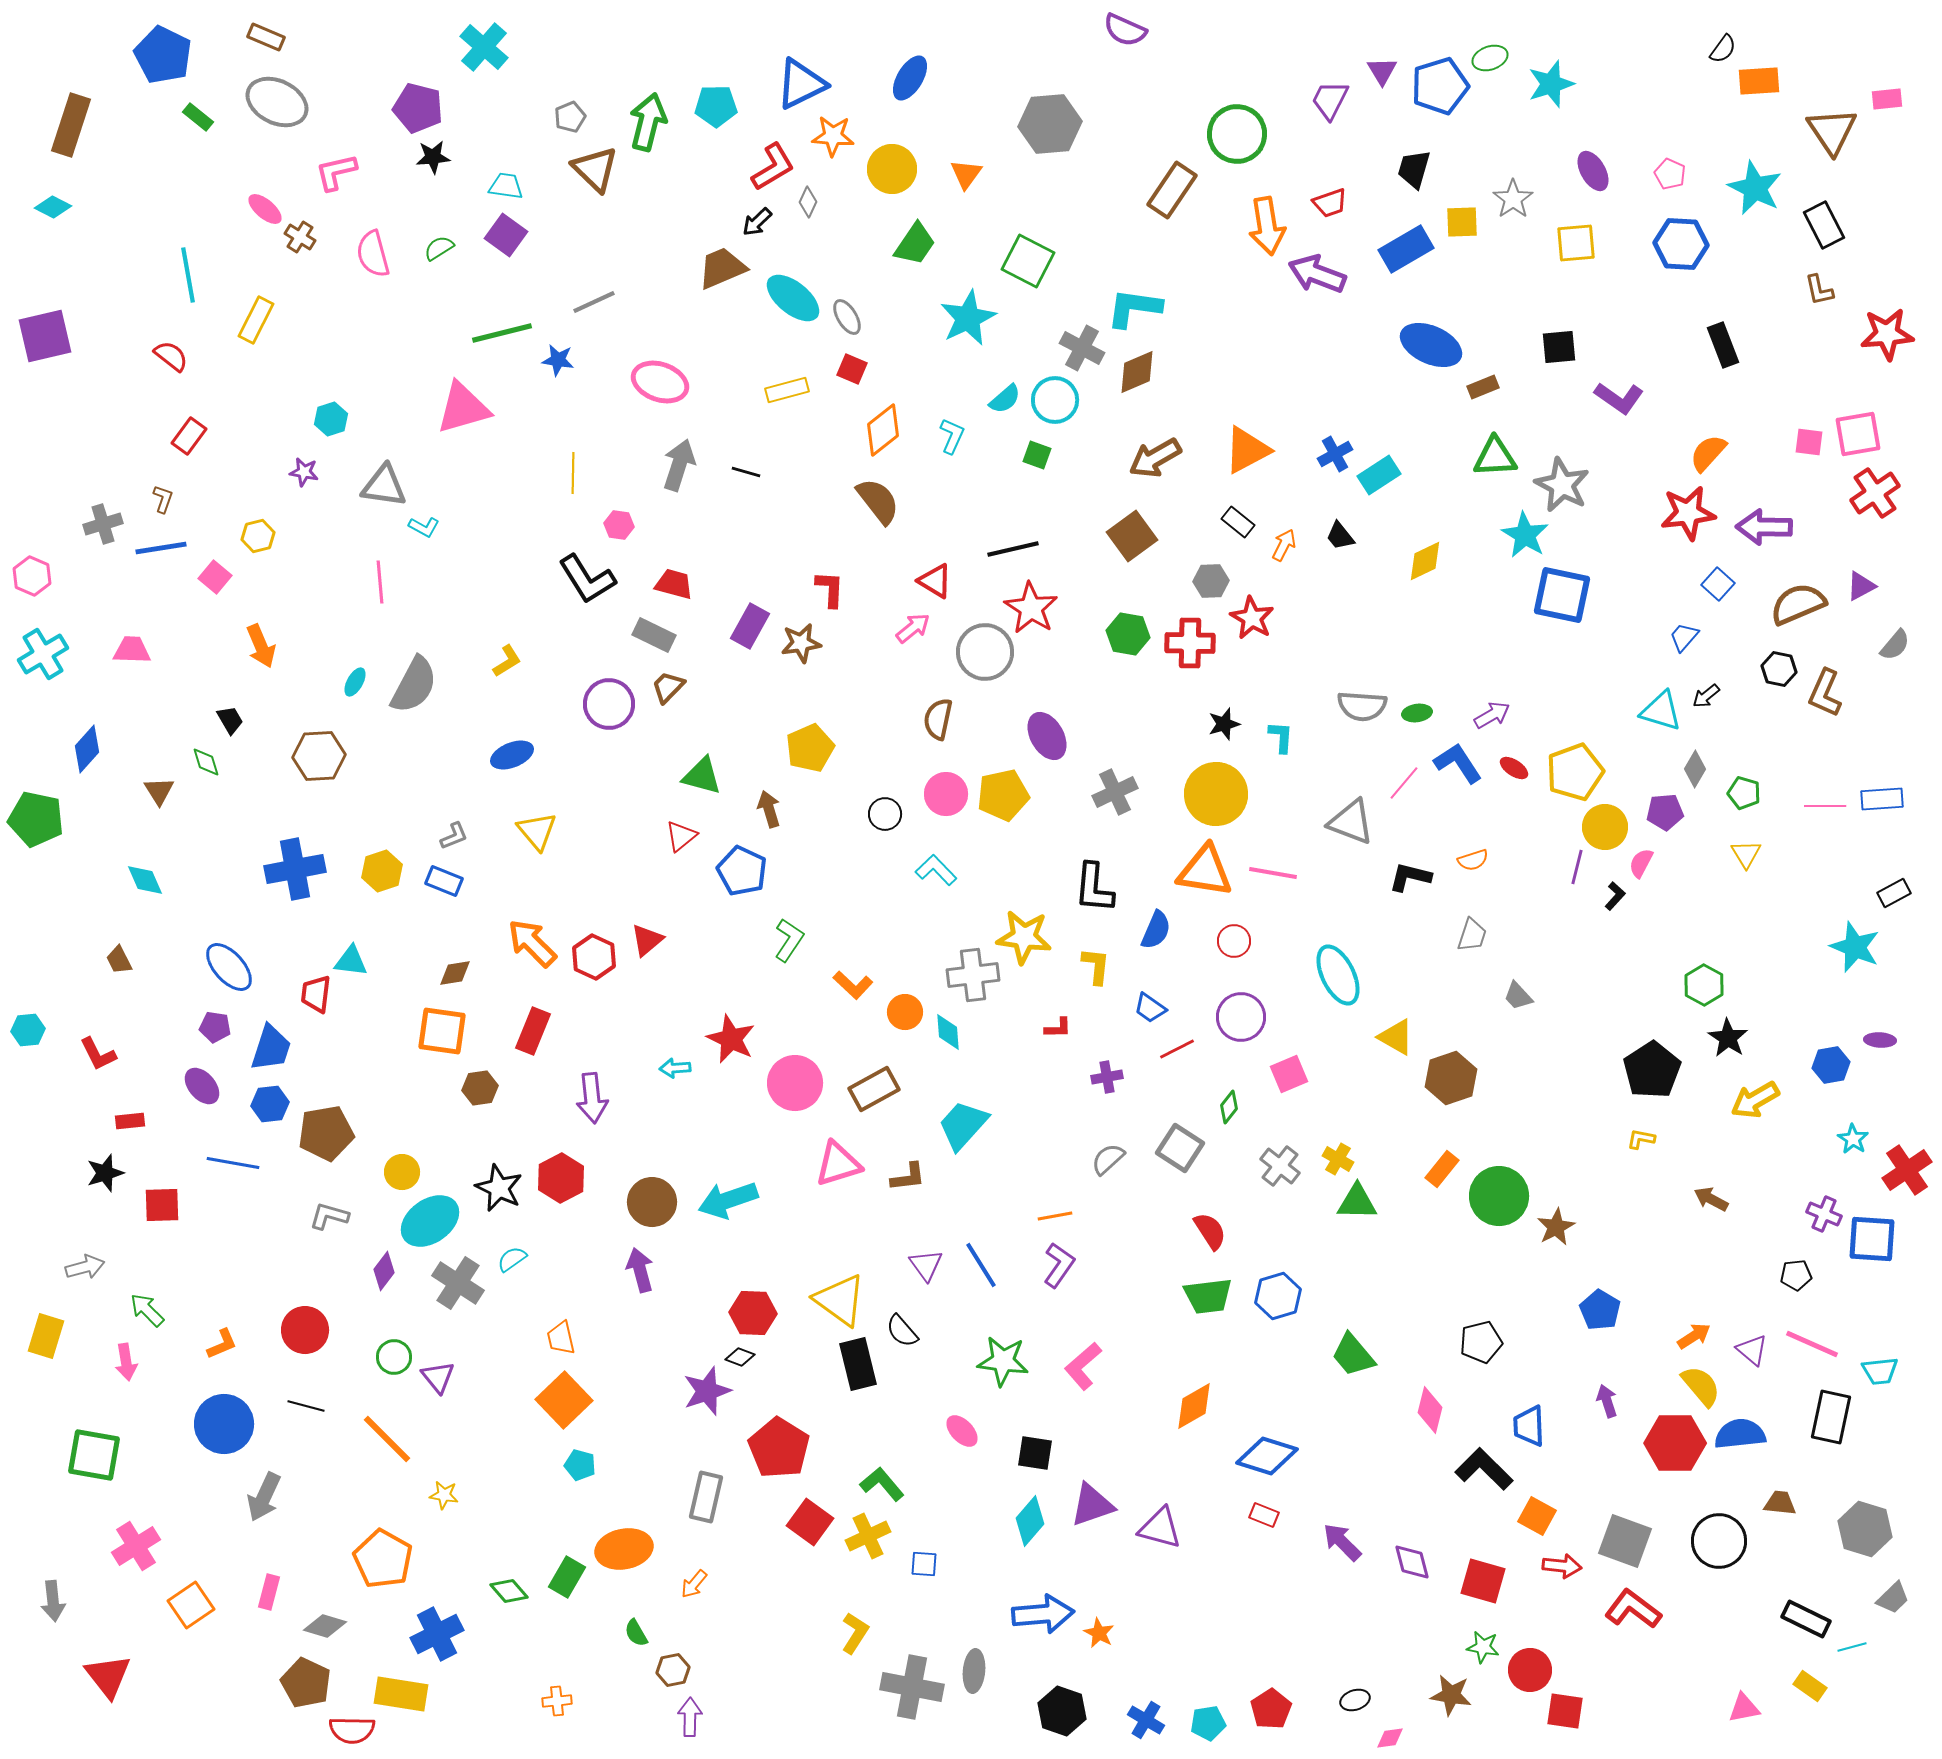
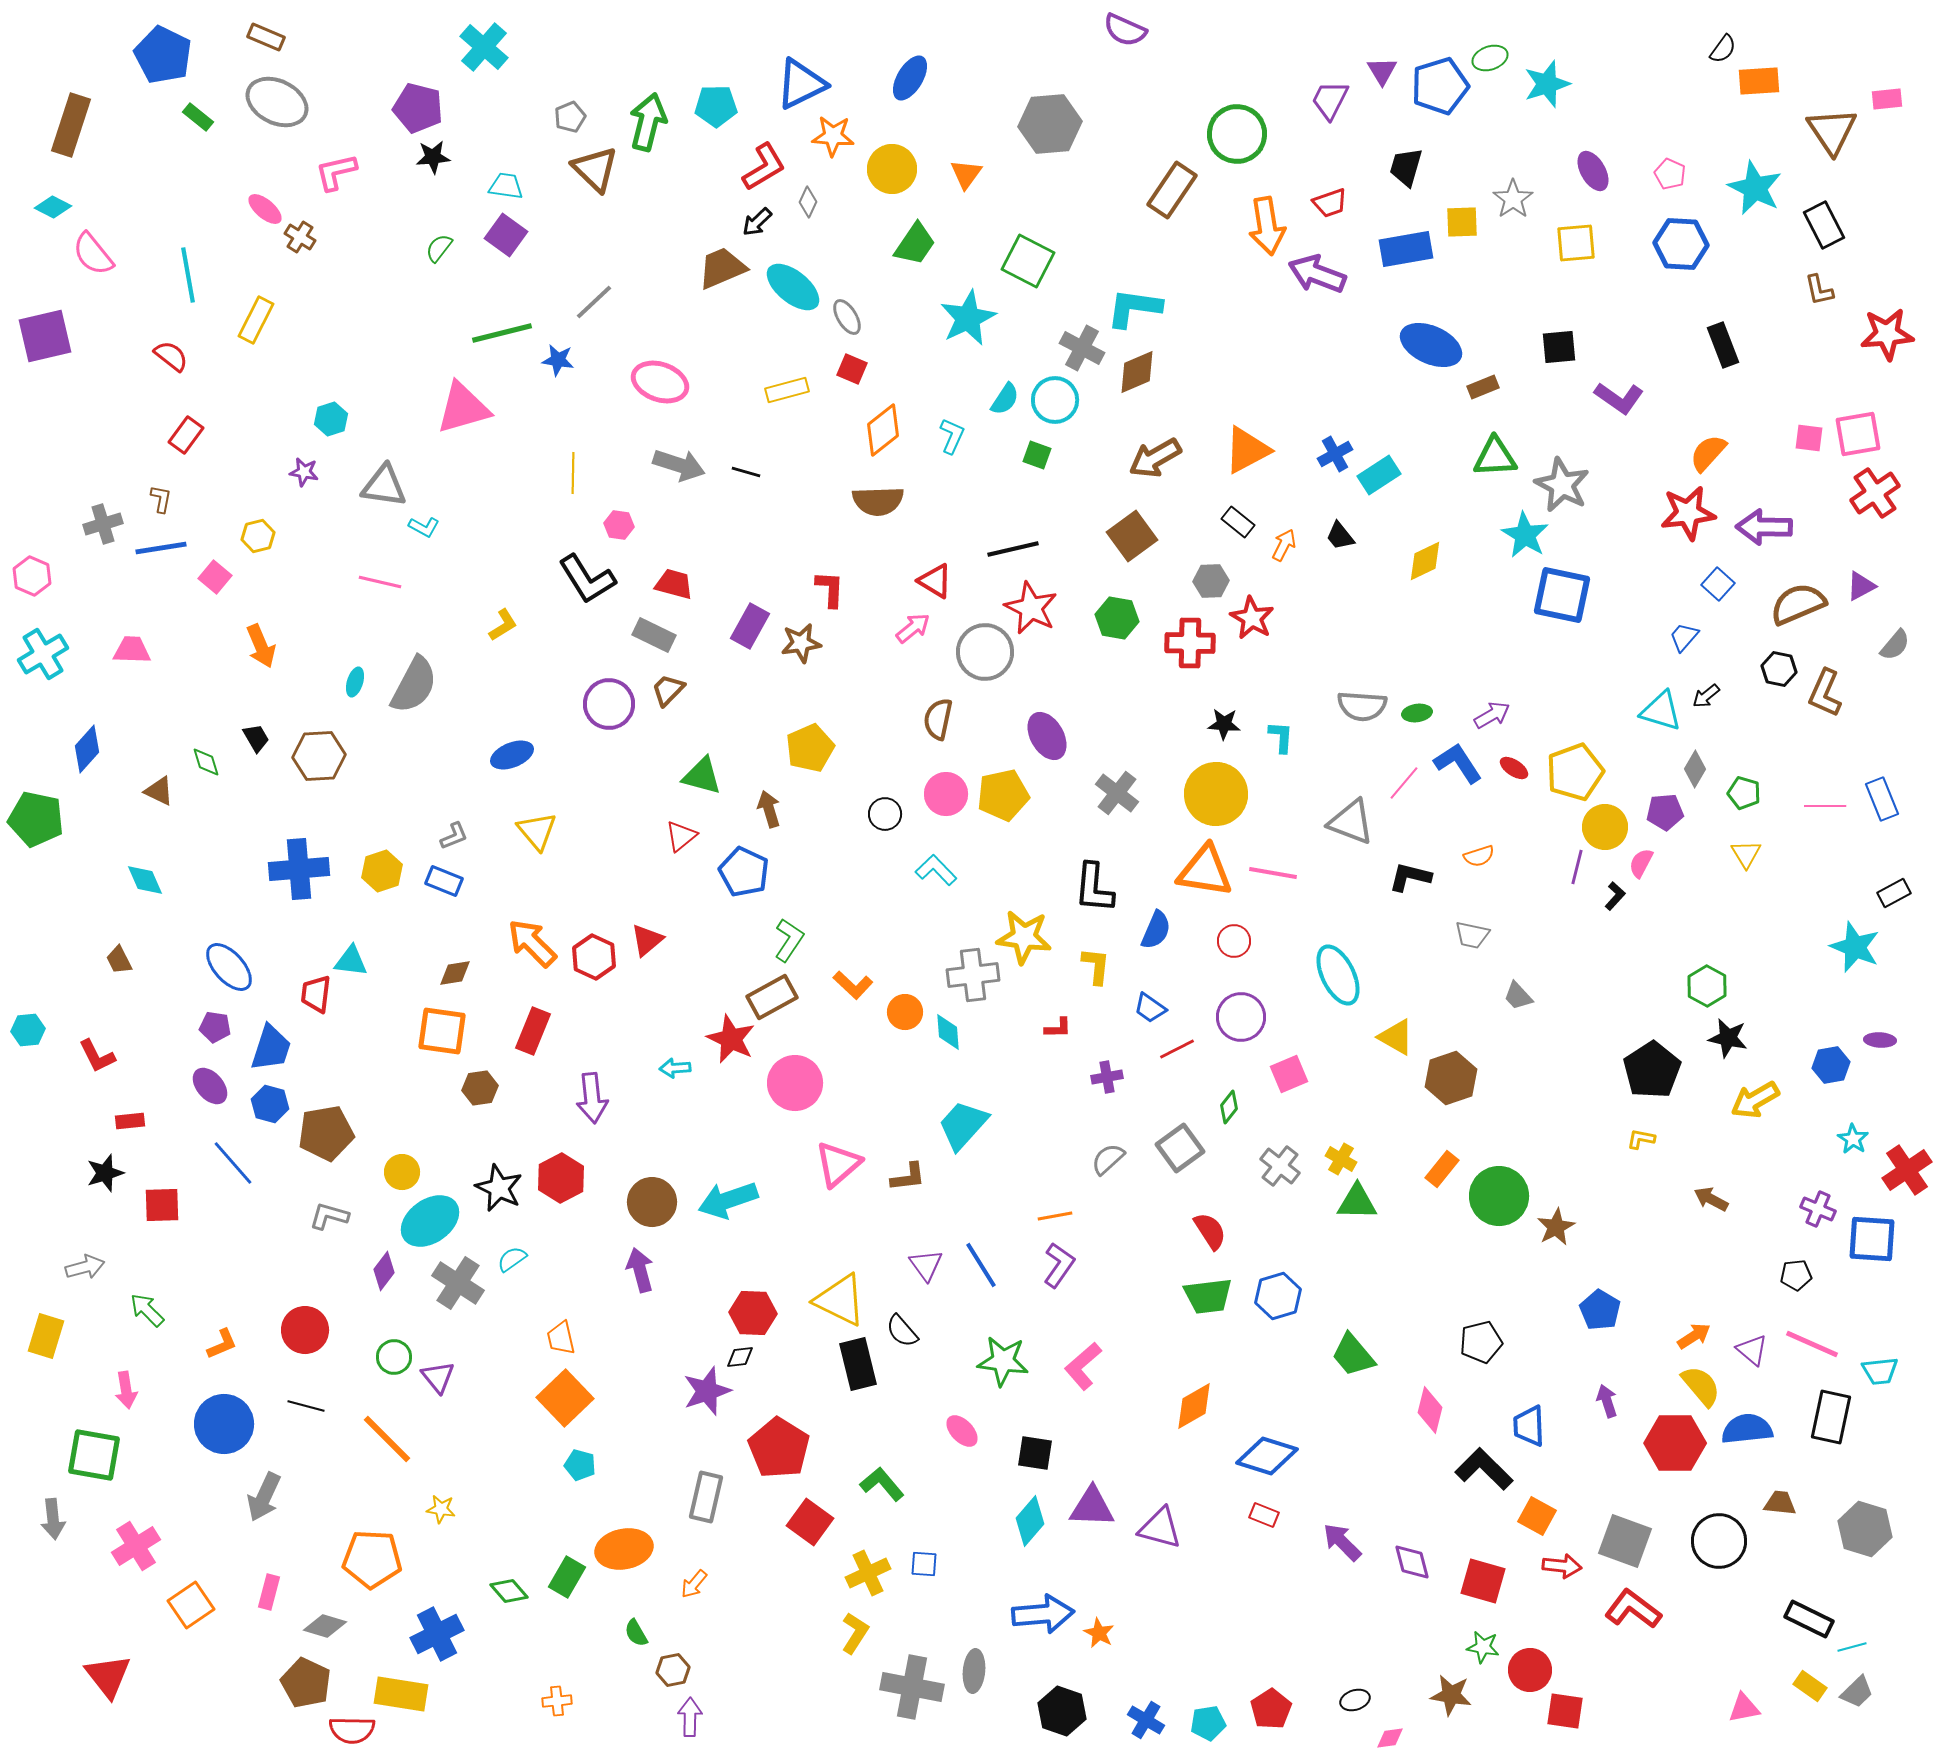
cyan star at (1551, 84): moved 4 px left
red L-shape at (773, 167): moved 9 px left
black trapezoid at (1414, 169): moved 8 px left, 2 px up
green semicircle at (439, 248): rotated 20 degrees counterclockwise
blue rectangle at (1406, 249): rotated 20 degrees clockwise
pink semicircle at (373, 254): moved 280 px left; rotated 24 degrees counterclockwise
cyan ellipse at (793, 298): moved 11 px up
gray line at (594, 302): rotated 18 degrees counterclockwise
cyan semicircle at (1005, 399): rotated 16 degrees counterclockwise
red rectangle at (189, 436): moved 3 px left, 1 px up
pink square at (1809, 442): moved 4 px up
gray arrow at (679, 465): rotated 90 degrees clockwise
brown L-shape at (163, 499): moved 2 px left; rotated 8 degrees counterclockwise
brown semicircle at (878, 501): rotated 126 degrees clockwise
pink line at (380, 582): rotated 72 degrees counterclockwise
red star at (1031, 608): rotated 6 degrees counterclockwise
green hexagon at (1128, 634): moved 11 px left, 16 px up
yellow L-shape at (507, 661): moved 4 px left, 36 px up
cyan ellipse at (355, 682): rotated 12 degrees counterclockwise
brown trapezoid at (668, 687): moved 3 px down
black trapezoid at (230, 720): moved 26 px right, 18 px down
black star at (1224, 724): rotated 20 degrees clockwise
brown triangle at (159, 791): rotated 32 degrees counterclockwise
gray cross at (1115, 792): moved 2 px right, 1 px down; rotated 27 degrees counterclockwise
blue rectangle at (1882, 799): rotated 72 degrees clockwise
orange semicircle at (1473, 860): moved 6 px right, 4 px up
blue cross at (295, 869): moved 4 px right; rotated 6 degrees clockwise
blue pentagon at (742, 871): moved 2 px right, 1 px down
gray trapezoid at (1472, 935): rotated 84 degrees clockwise
green hexagon at (1704, 985): moved 3 px right, 1 px down
black star at (1728, 1038): rotated 21 degrees counterclockwise
red L-shape at (98, 1054): moved 1 px left, 2 px down
purple ellipse at (202, 1086): moved 8 px right
brown rectangle at (874, 1089): moved 102 px left, 92 px up
blue hexagon at (270, 1104): rotated 21 degrees clockwise
gray square at (1180, 1148): rotated 21 degrees clockwise
yellow cross at (1338, 1159): moved 3 px right
blue line at (233, 1163): rotated 39 degrees clockwise
pink triangle at (838, 1164): rotated 24 degrees counterclockwise
purple cross at (1824, 1214): moved 6 px left, 5 px up
yellow triangle at (840, 1300): rotated 10 degrees counterclockwise
black diamond at (740, 1357): rotated 28 degrees counterclockwise
pink arrow at (126, 1362): moved 28 px down
orange square at (564, 1400): moved 1 px right, 2 px up
blue semicircle at (1740, 1434): moved 7 px right, 5 px up
yellow star at (444, 1495): moved 3 px left, 14 px down
purple triangle at (1092, 1505): moved 2 px down; rotated 21 degrees clockwise
yellow cross at (868, 1536): moved 37 px down
orange pentagon at (383, 1559): moved 11 px left; rotated 26 degrees counterclockwise
gray trapezoid at (1893, 1598): moved 36 px left, 94 px down
gray arrow at (53, 1601): moved 82 px up
black rectangle at (1806, 1619): moved 3 px right
